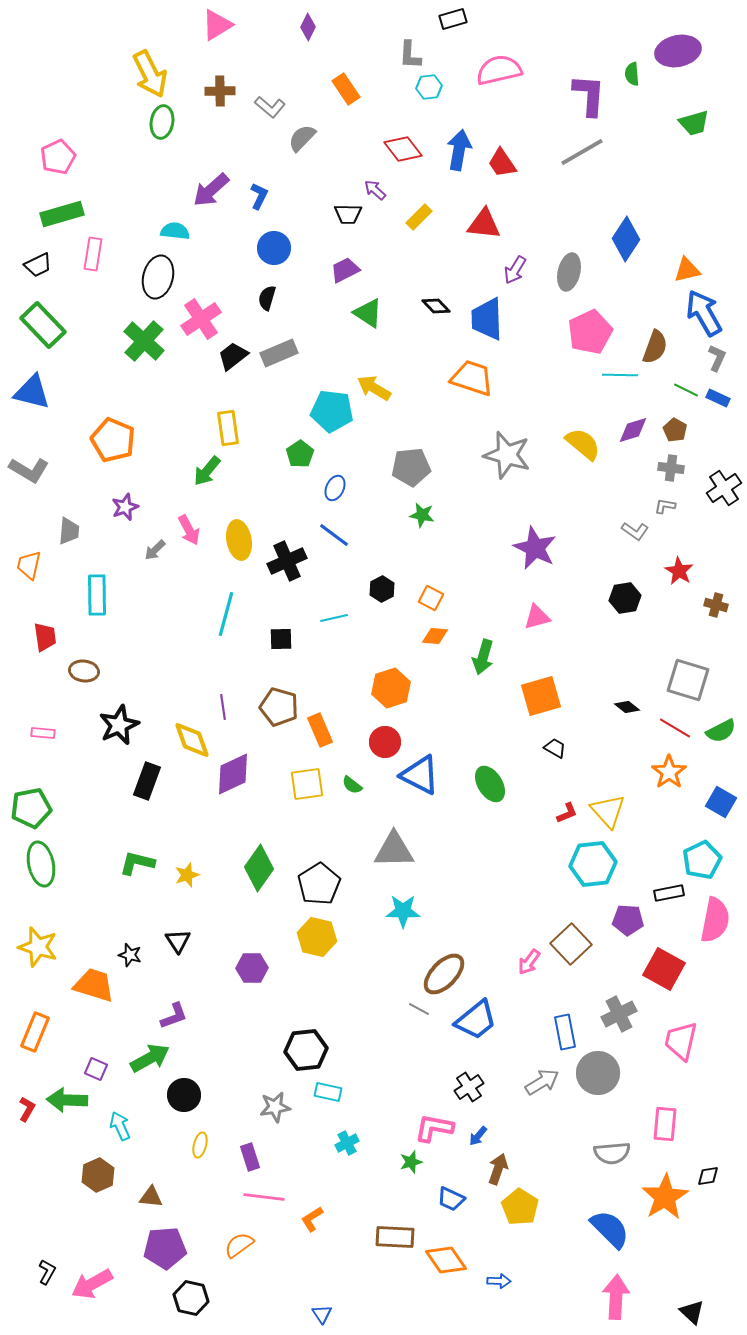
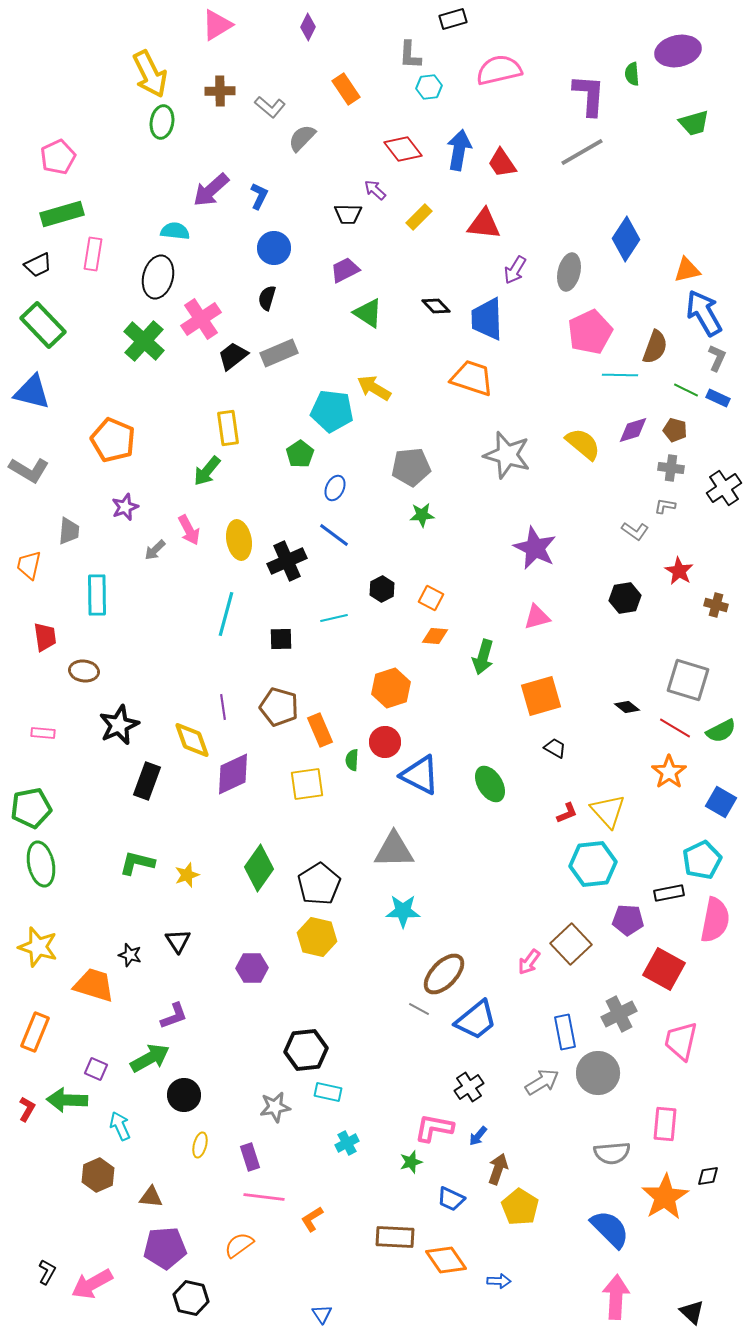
brown pentagon at (675, 430): rotated 15 degrees counterclockwise
green star at (422, 515): rotated 15 degrees counterclockwise
green semicircle at (352, 785): moved 25 px up; rotated 55 degrees clockwise
